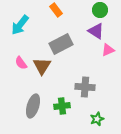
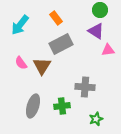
orange rectangle: moved 8 px down
pink triangle: rotated 16 degrees clockwise
green star: moved 1 px left
